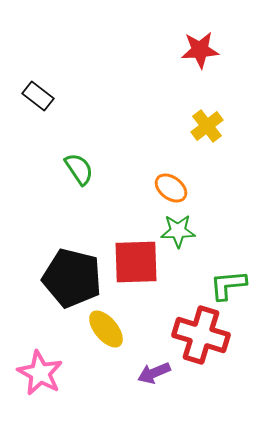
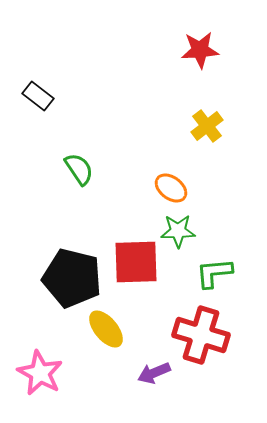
green L-shape: moved 14 px left, 12 px up
